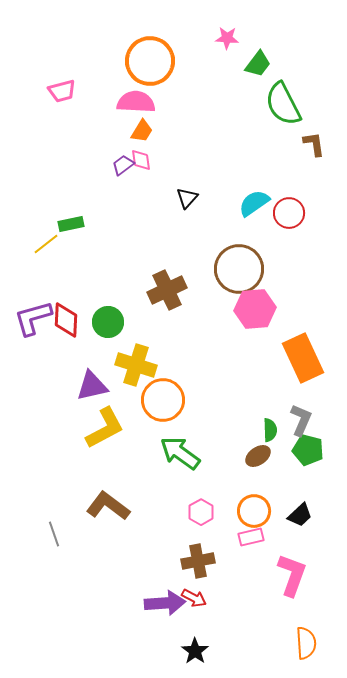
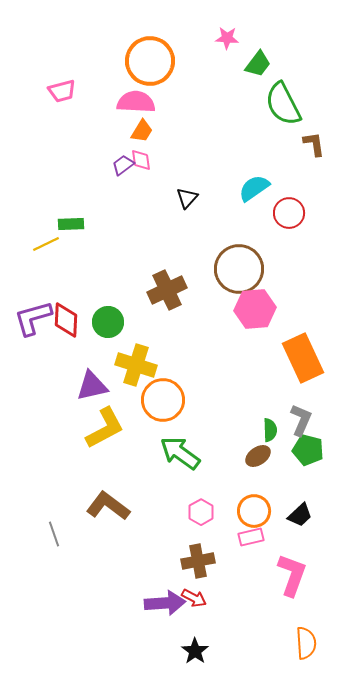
cyan semicircle at (254, 203): moved 15 px up
green rectangle at (71, 224): rotated 10 degrees clockwise
yellow line at (46, 244): rotated 12 degrees clockwise
